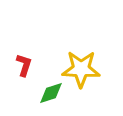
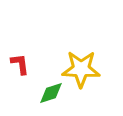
red L-shape: moved 4 px left, 1 px up; rotated 25 degrees counterclockwise
